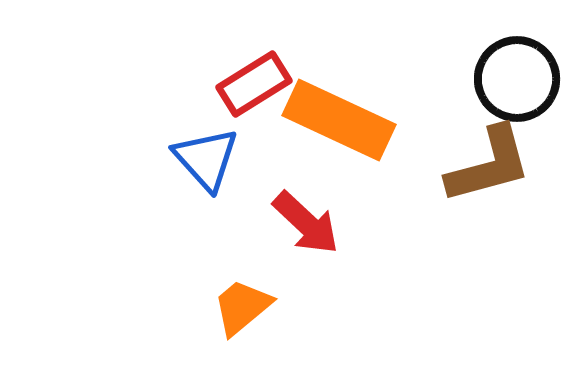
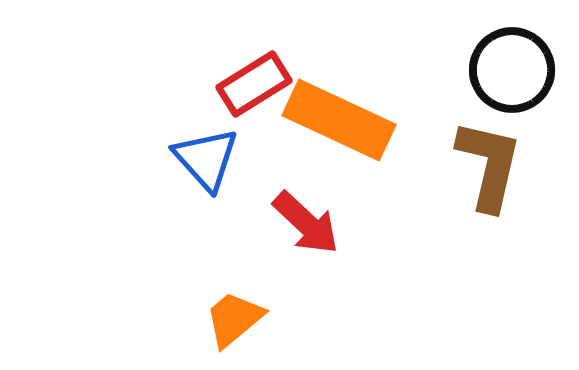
black circle: moved 5 px left, 9 px up
brown L-shape: rotated 62 degrees counterclockwise
orange trapezoid: moved 8 px left, 12 px down
